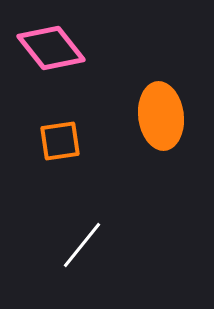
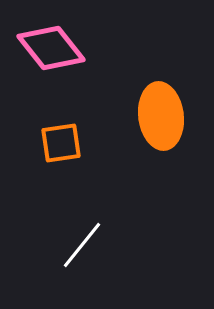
orange square: moved 1 px right, 2 px down
